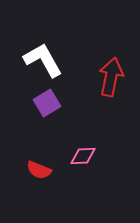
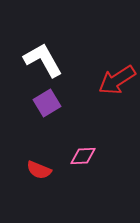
red arrow: moved 6 px right, 3 px down; rotated 135 degrees counterclockwise
